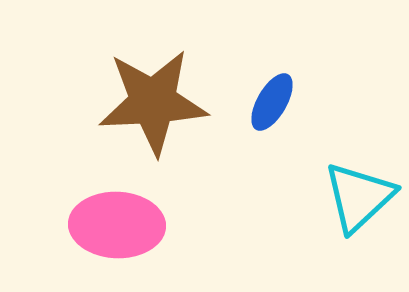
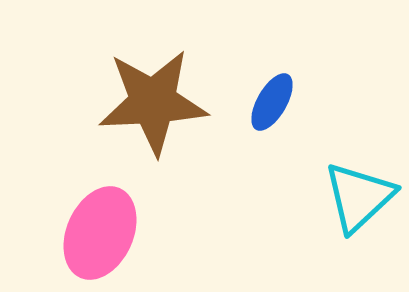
pink ellipse: moved 17 px left, 8 px down; rotated 68 degrees counterclockwise
